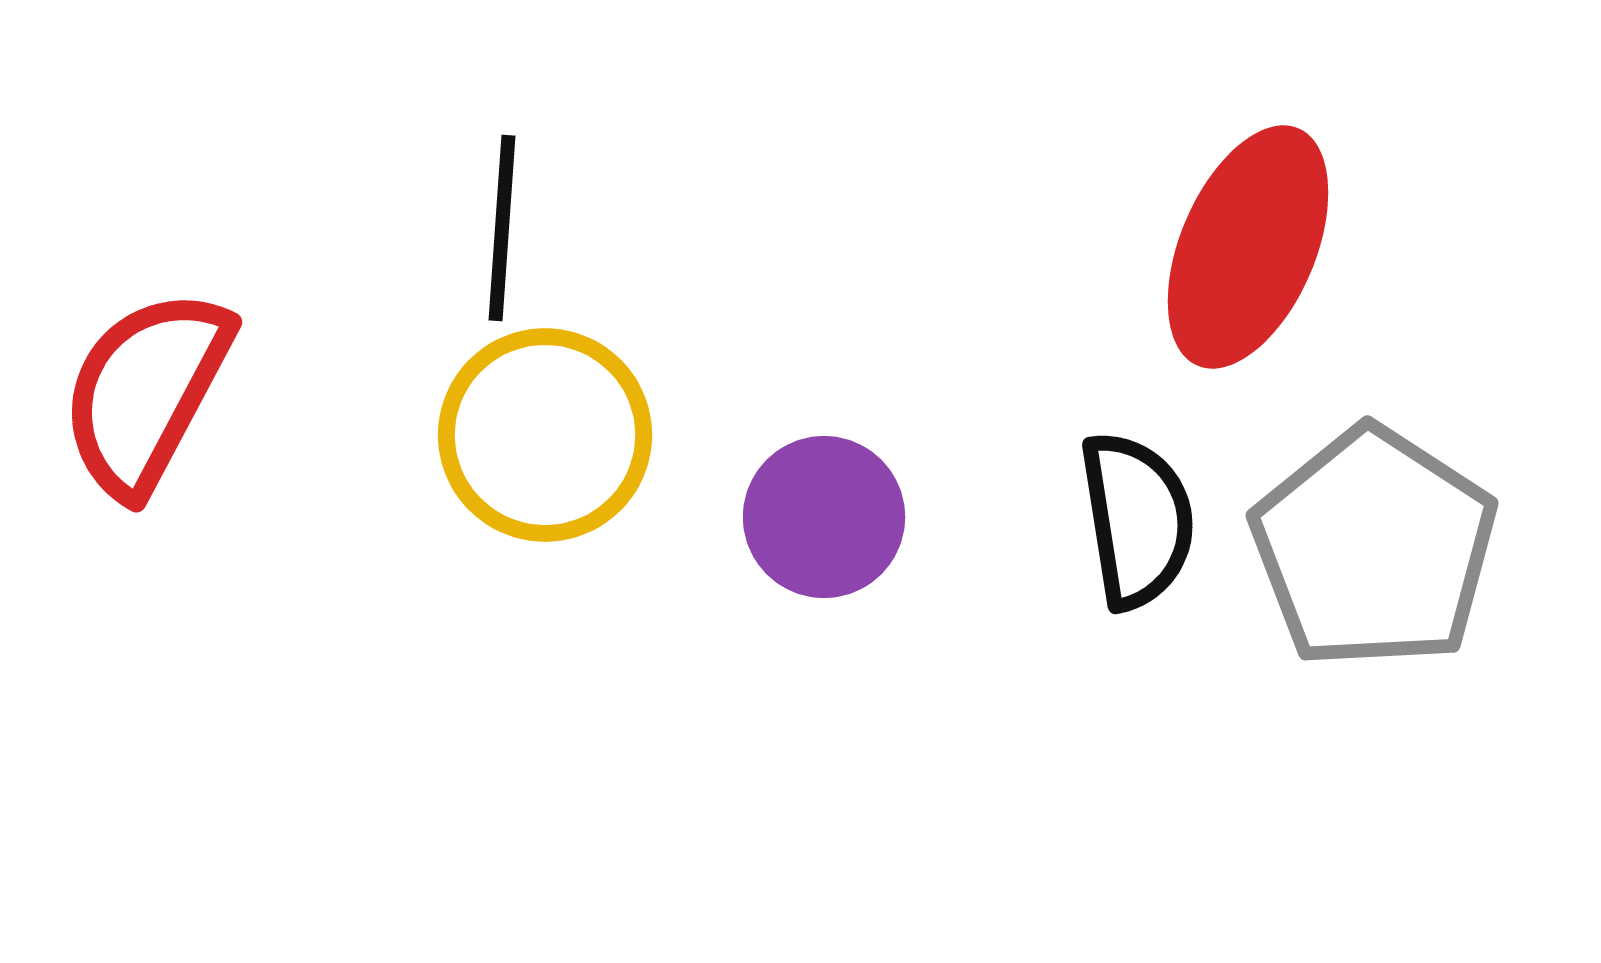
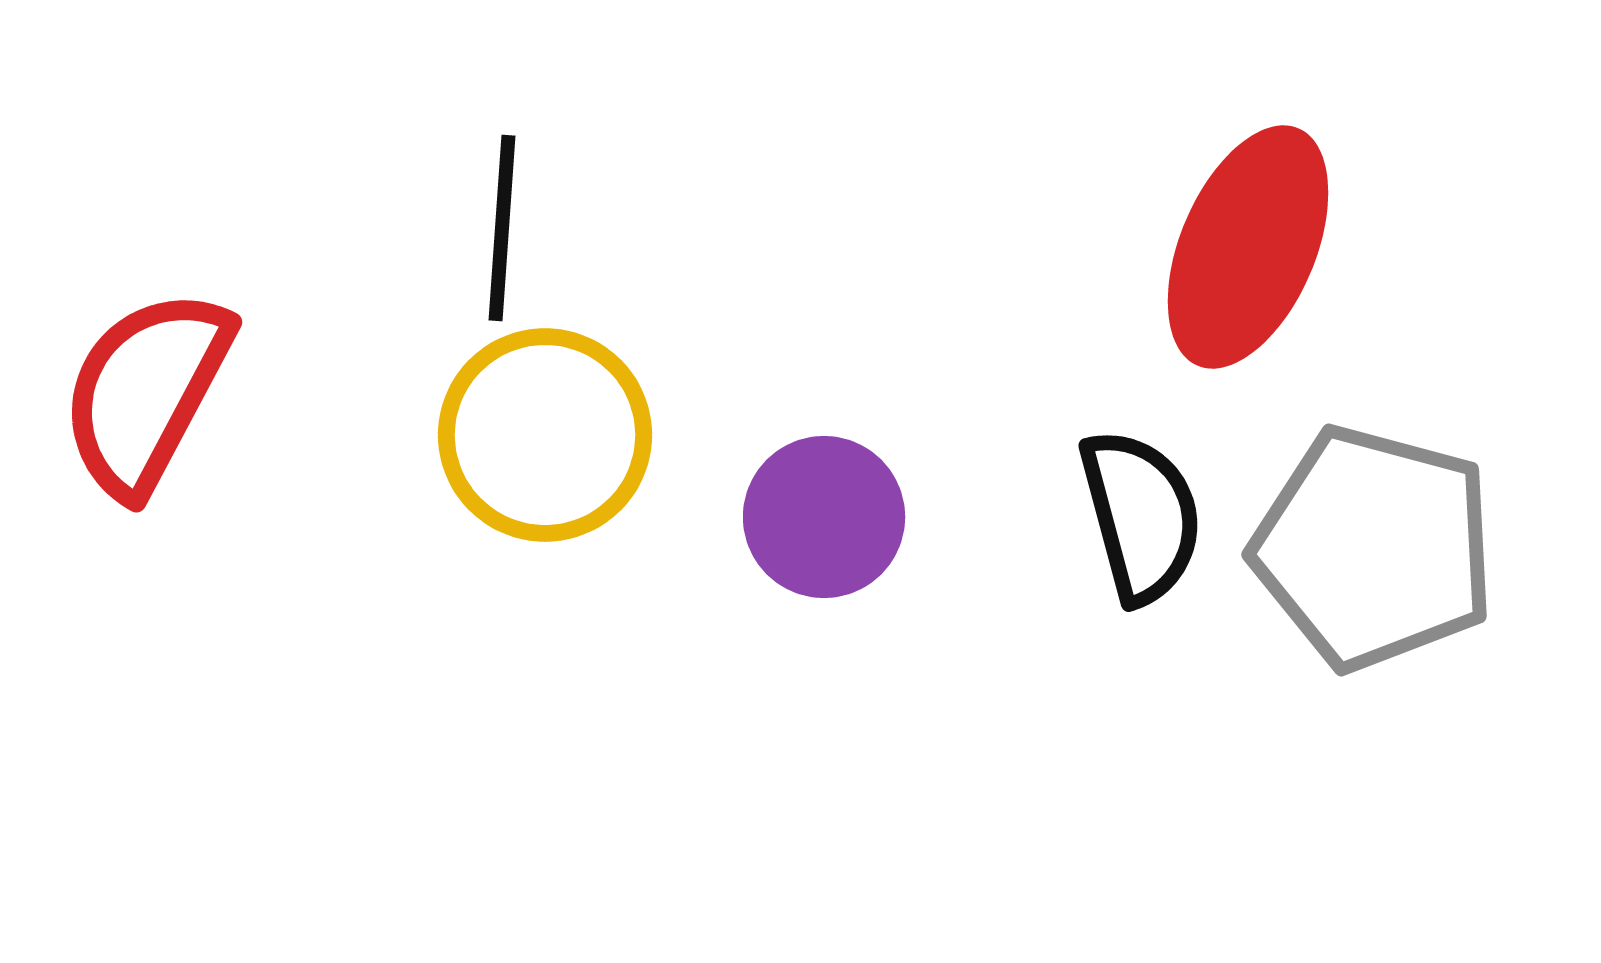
black semicircle: moved 4 px right, 4 px up; rotated 6 degrees counterclockwise
gray pentagon: rotated 18 degrees counterclockwise
